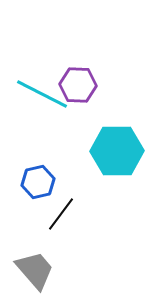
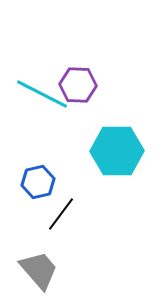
gray trapezoid: moved 4 px right
